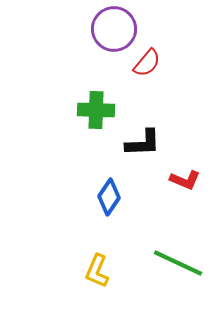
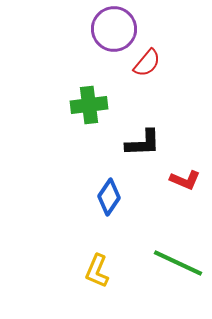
green cross: moved 7 px left, 5 px up; rotated 9 degrees counterclockwise
